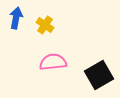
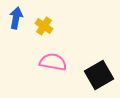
yellow cross: moved 1 px left, 1 px down
pink semicircle: rotated 16 degrees clockwise
